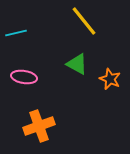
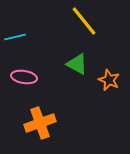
cyan line: moved 1 px left, 4 px down
orange star: moved 1 px left, 1 px down
orange cross: moved 1 px right, 3 px up
